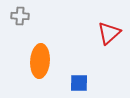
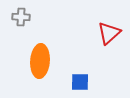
gray cross: moved 1 px right, 1 px down
blue square: moved 1 px right, 1 px up
